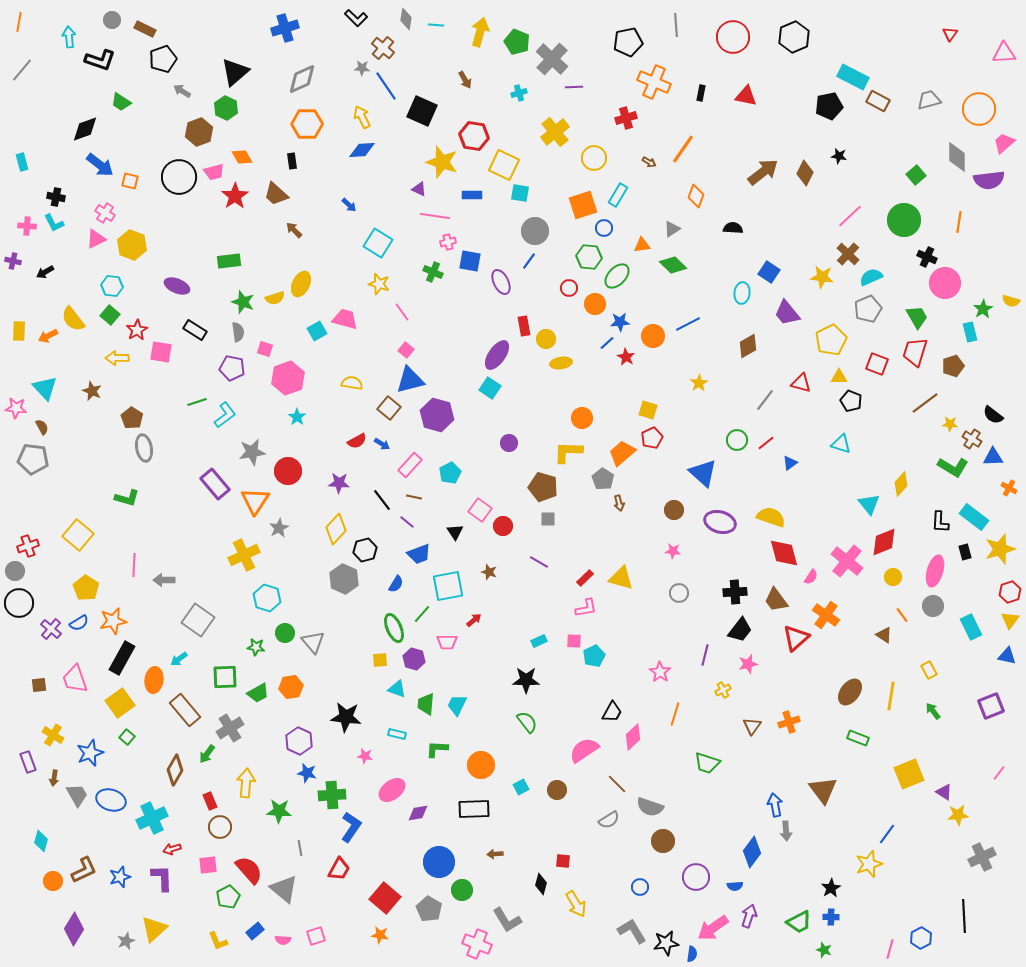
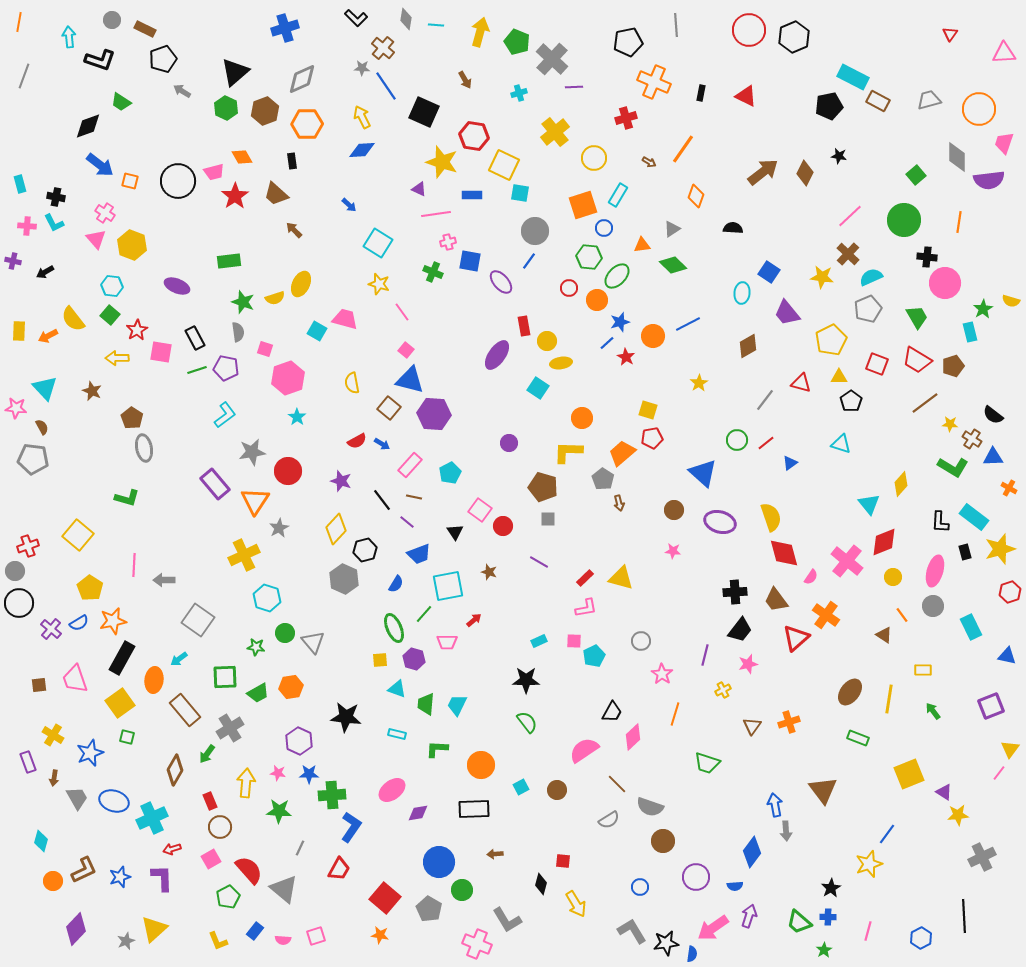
red circle at (733, 37): moved 16 px right, 7 px up
gray line at (22, 70): moved 2 px right, 6 px down; rotated 20 degrees counterclockwise
red triangle at (746, 96): rotated 15 degrees clockwise
black square at (422, 111): moved 2 px right, 1 px down
black diamond at (85, 129): moved 3 px right, 3 px up
brown hexagon at (199, 132): moved 66 px right, 21 px up
pink trapezoid at (1004, 143): rotated 30 degrees counterclockwise
cyan rectangle at (22, 162): moved 2 px left, 22 px down
black circle at (179, 177): moved 1 px left, 4 px down
pink line at (435, 216): moved 1 px right, 2 px up; rotated 16 degrees counterclockwise
pink triangle at (96, 239): rotated 45 degrees counterclockwise
black cross at (927, 257): rotated 18 degrees counterclockwise
purple ellipse at (501, 282): rotated 15 degrees counterclockwise
orange circle at (595, 304): moved 2 px right, 4 px up
blue star at (620, 322): rotated 12 degrees counterclockwise
black rectangle at (195, 330): moved 8 px down; rotated 30 degrees clockwise
cyan square at (317, 331): rotated 30 degrees counterclockwise
yellow circle at (546, 339): moved 1 px right, 2 px down
red trapezoid at (915, 352): moved 2 px right, 8 px down; rotated 76 degrees counterclockwise
purple pentagon at (232, 368): moved 6 px left
blue triangle at (410, 380): rotated 28 degrees clockwise
yellow semicircle at (352, 383): rotated 110 degrees counterclockwise
cyan square at (490, 388): moved 48 px right
black pentagon at (851, 401): rotated 15 degrees clockwise
green line at (197, 402): moved 32 px up
purple hexagon at (437, 415): moved 3 px left, 1 px up; rotated 12 degrees counterclockwise
red pentagon at (652, 438): rotated 15 degrees clockwise
purple star at (339, 483): moved 2 px right, 2 px up; rotated 15 degrees clockwise
yellow semicircle at (771, 517): rotated 52 degrees clockwise
yellow pentagon at (86, 588): moved 4 px right
gray circle at (679, 593): moved 38 px left, 48 px down
green line at (422, 614): moved 2 px right
yellow triangle at (1010, 620): moved 129 px down
yellow rectangle at (929, 670): moved 6 px left; rotated 60 degrees counterclockwise
pink star at (660, 672): moved 2 px right, 2 px down
yellow line at (891, 696): moved 2 px left, 3 px down
green square at (127, 737): rotated 28 degrees counterclockwise
pink star at (365, 756): moved 87 px left, 17 px down
blue star at (307, 773): moved 2 px right, 1 px down; rotated 12 degrees counterclockwise
gray trapezoid at (77, 795): moved 3 px down
blue ellipse at (111, 800): moved 3 px right, 1 px down
gray line at (300, 848): rotated 35 degrees clockwise
pink square at (208, 865): moved 3 px right, 6 px up; rotated 24 degrees counterclockwise
blue cross at (831, 917): moved 3 px left
green trapezoid at (799, 922): rotated 68 degrees clockwise
purple diamond at (74, 929): moved 2 px right; rotated 12 degrees clockwise
blue rectangle at (255, 931): rotated 12 degrees counterclockwise
pink line at (890, 949): moved 22 px left, 18 px up
green star at (824, 950): rotated 21 degrees clockwise
